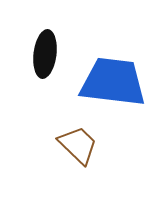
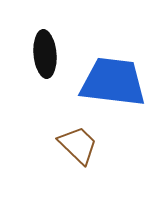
black ellipse: rotated 12 degrees counterclockwise
